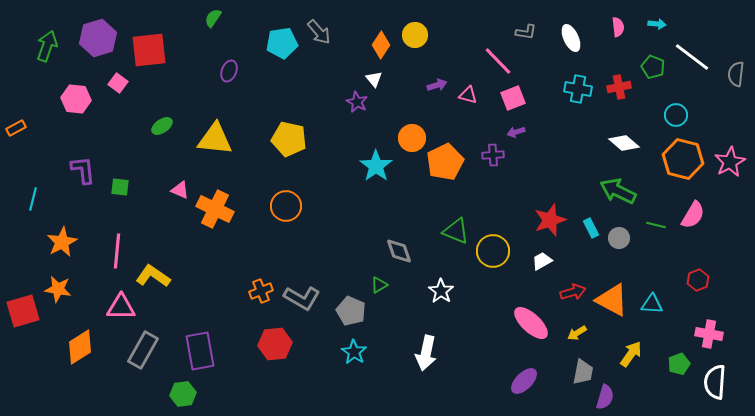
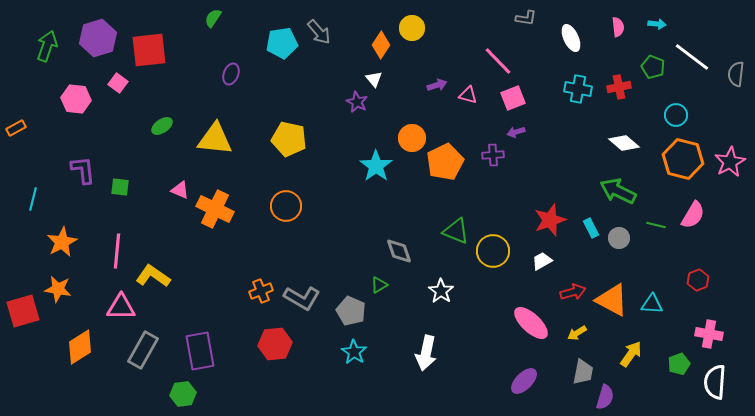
gray L-shape at (526, 32): moved 14 px up
yellow circle at (415, 35): moved 3 px left, 7 px up
purple ellipse at (229, 71): moved 2 px right, 3 px down
